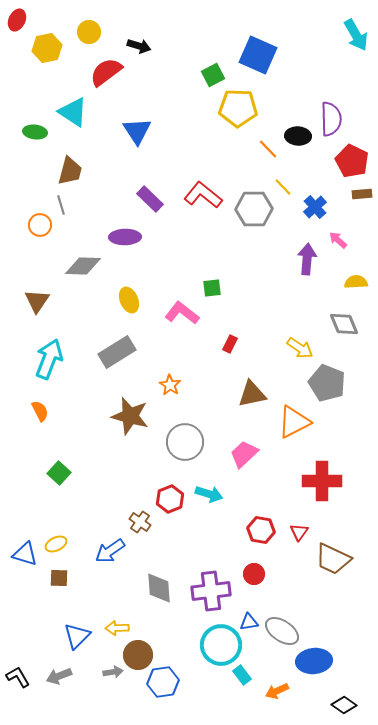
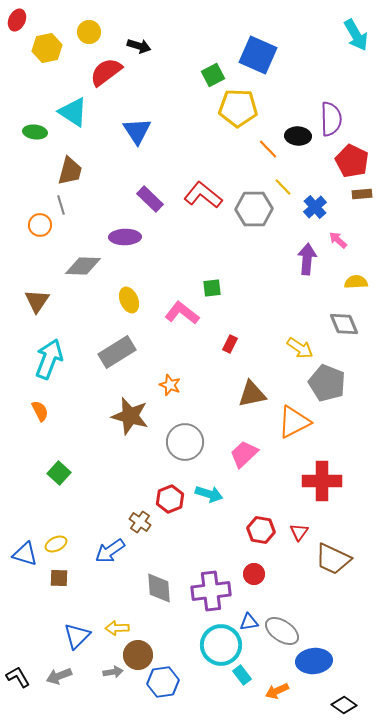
orange star at (170, 385): rotated 10 degrees counterclockwise
